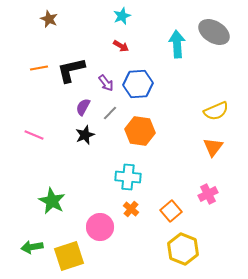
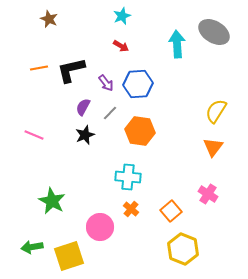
yellow semicircle: rotated 145 degrees clockwise
pink cross: rotated 30 degrees counterclockwise
